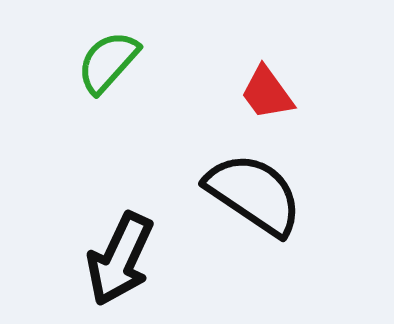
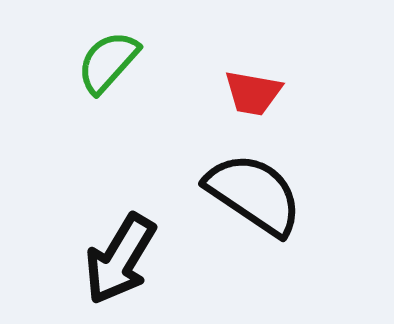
red trapezoid: moved 14 px left; rotated 44 degrees counterclockwise
black arrow: rotated 6 degrees clockwise
